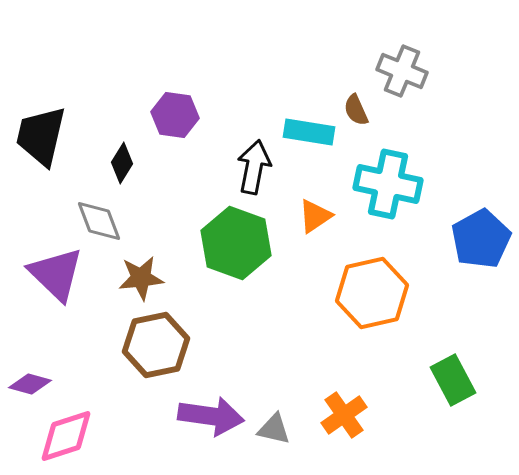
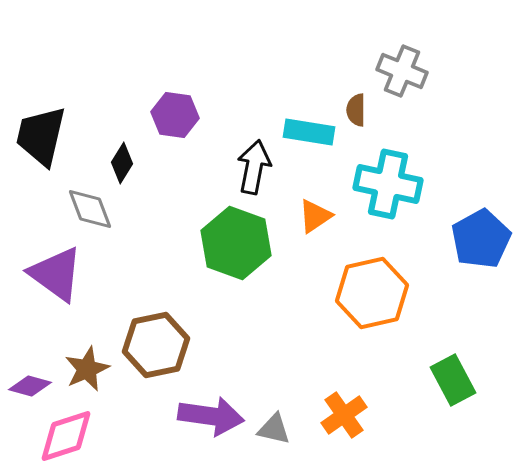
brown semicircle: rotated 24 degrees clockwise
gray diamond: moved 9 px left, 12 px up
purple triangle: rotated 8 degrees counterclockwise
brown star: moved 54 px left, 91 px down; rotated 18 degrees counterclockwise
purple diamond: moved 2 px down
